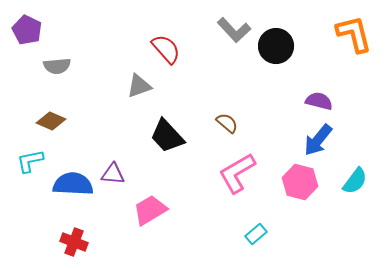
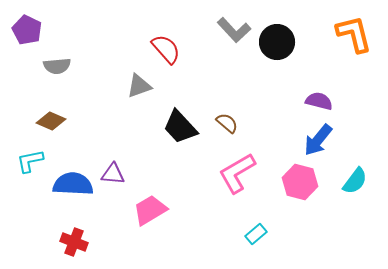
black circle: moved 1 px right, 4 px up
black trapezoid: moved 13 px right, 9 px up
